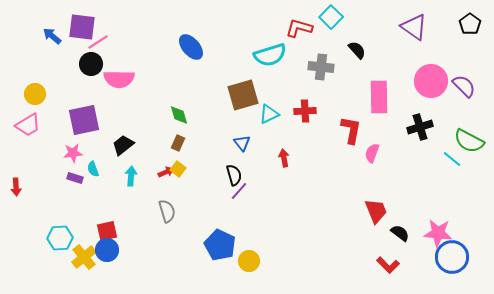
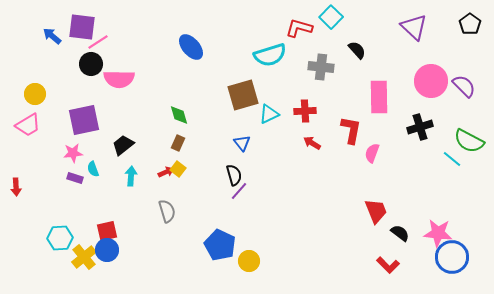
purple triangle at (414, 27): rotated 8 degrees clockwise
red arrow at (284, 158): moved 28 px right, 15 px up; rotated 48 degrees counterclockwise
